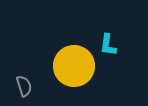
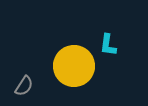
gray semicircle: rotated 50 degrees clockwise
